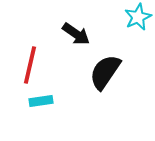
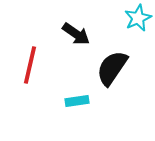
cyan star: moved 1 px down
black semicircle: moved 7 px right, 4 px up
cyan rectangle: moved 36 px right
